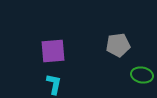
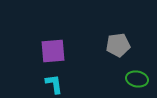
green ellipse: moved 5 px left, 4 px down
cyan L-shape: rotated 20 degrees counterclockwise
